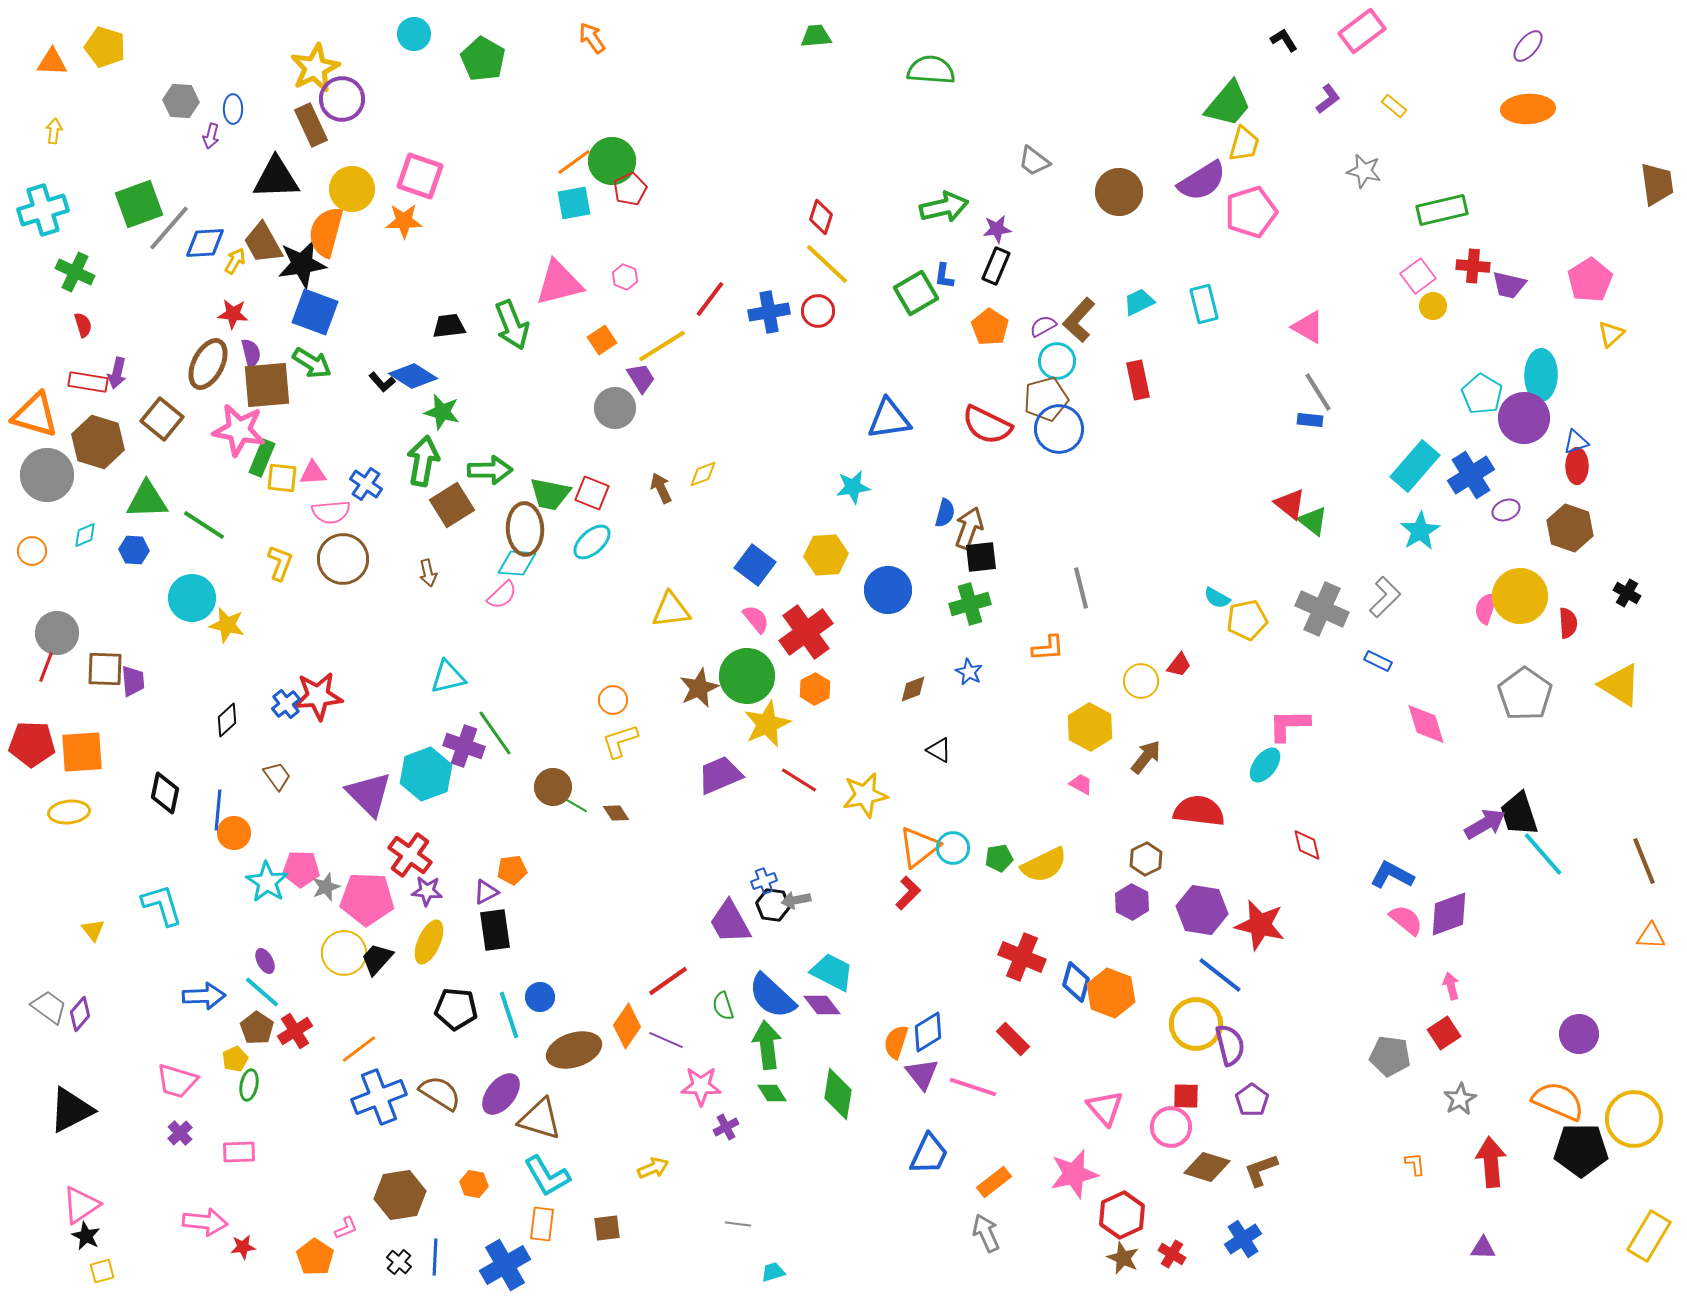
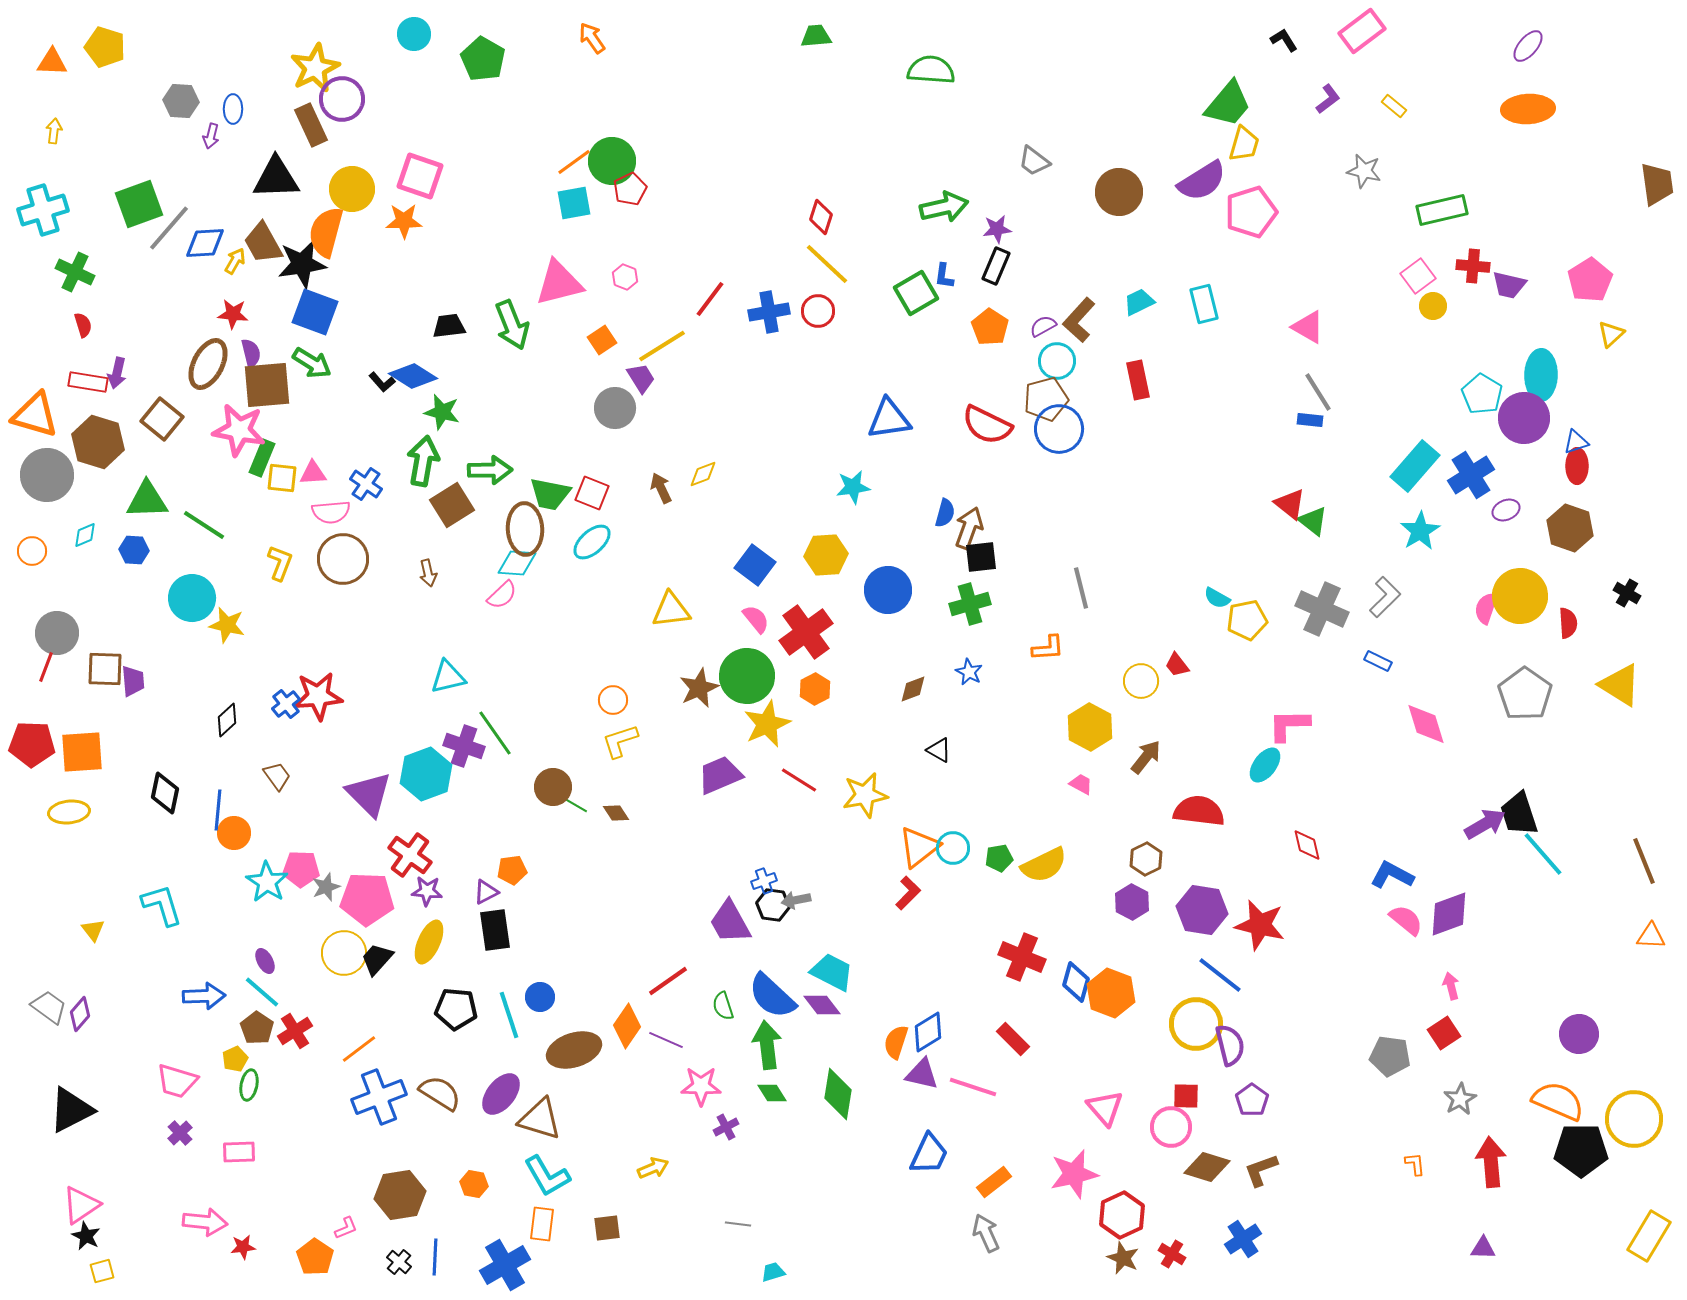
red trapezoid at (1179, 665): moved 2 px left; rotated 104 degrees clockwise
purple triangle at (922, 1074): rotated 39 degrees counterclockwise
